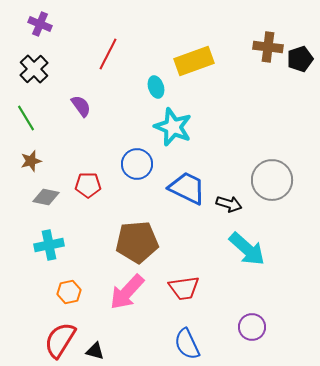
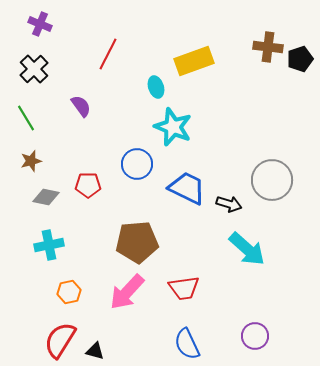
purple circle: moved 3 px right, 9 px down
